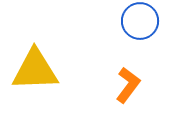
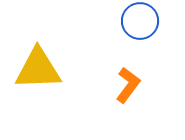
yellow triangle: moved 3 px right, 1 px up
